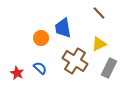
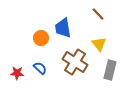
brown line: moved 1 px left, 1 px down
yellow triangle: rotated 42 degrees counterclockwise
brown cross: moved 1 px down
gray rectangle: moved 1 px right, 2 px down; rotated 12 degrees counterclockwise
red star: rotated 24 degrees counterclockwise
